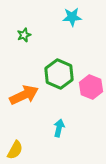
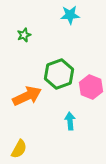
cyan star: moved 2 px left, 2 px up
green hexagon: rotated 16 degrees clockwise
orange arrow: moved 3 px right, 1 px down
cyan arrow: moved 11 px right, 7 px up; rotated 18 degrees counterclockwise
yellow semicircle: moved 4 px right, 1 px up
